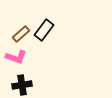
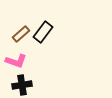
black rectangle: moved 1 px left, 2 px down
pink L-shape: moved 4 px down
